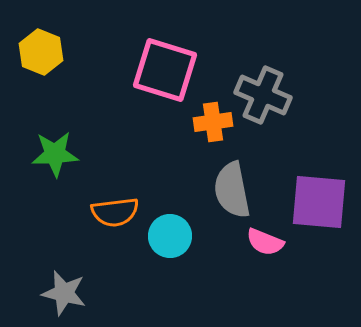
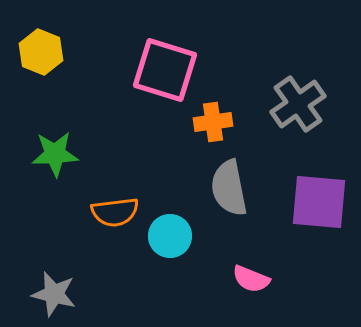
gray cross: moved 35 px right, 9 px down; rotated 32 degrees clockwise
gray semicircle: moved 3 px left, 2 px up
pink semicircle: moved 14 px left, 37 px down
gray star: moved 10 px left, 1 px down
